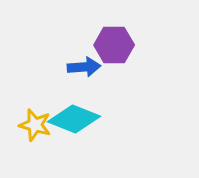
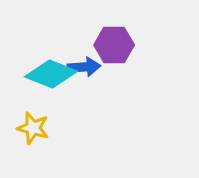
cyan diamond: moved 23 px left, 45 px up
yellow star: moved 2 px left, 3 px down
